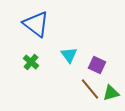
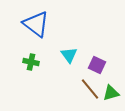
green cross: rotated 28 degrees counterclockwise
